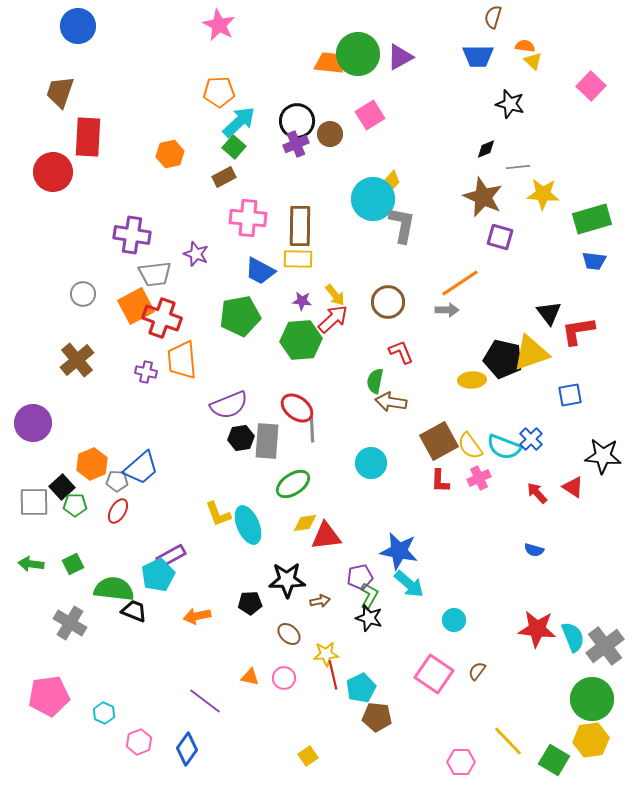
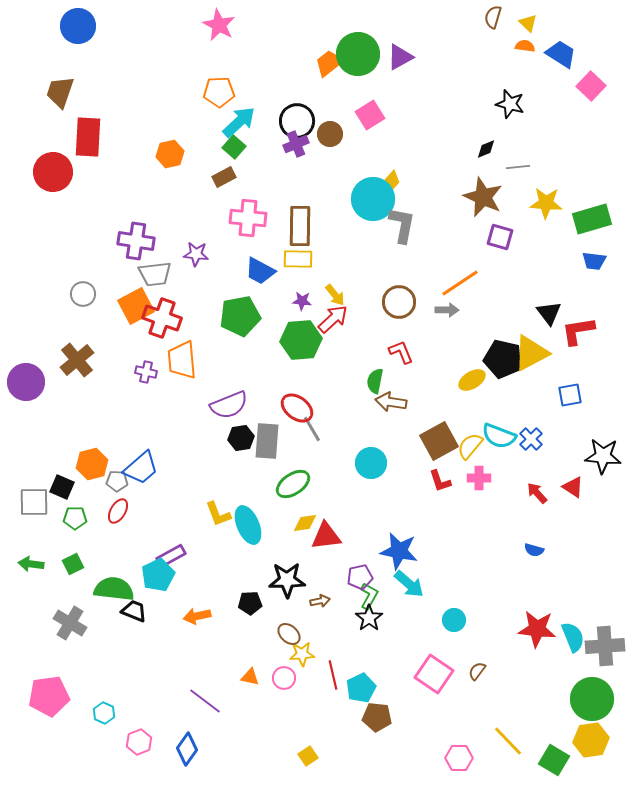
blue trapezoid at (478, 56): moved 83 px right, 2 px up; rotated 148 degrees counterclockwise
yellow triangle at (533, 61): moved 5 px left, 38 px up
orange trapezoid at (329, 63): rotated 44 degrees counterclockwise
yellow star at (543, 194): moved 3 px right, 9 px down
purple cross at (132, 235): moved 4 px right, 6 px down
purple star at (196, 254): rotated 15 degrees counterclockwise
brown circle at (388, 302): moved 11 px right
yellow triangle at (531, 353): rotated 9 degrees counterclockwise
yellow ellipse at (472, 380): rotated 28 degrees counterclockwise
purple circle at (33, 423): moved 7 px left, 41 px up
gray line at (312, 429): rotated 28 degrees counterclockwise
yellow semicircle at (470, 446): rotated 76 degrees clockwise
cyan semicircle at (504, 447): moved 5 px left, 11 px up
orange hexagon at (92, 464): rotated 8 degrees clockwise
pink cross at (479, 478): rotated 25 degrees clockwise
red L-shape at (440, 481): rotated 20 degrees counterclockwise
black square at (62, 487): rotated 25 degrees counterclockwise
green pentagon at (75, 505): moved 13 px down
black star at (369, 618): rotated 20 degrees clockwise
gray cross at (605, 646): rotated 33 degrees clockwise
yellow star at (326, 654): moved 24 px left
pink hexagon at (461, 762): moved 2 px left, 4 px up
